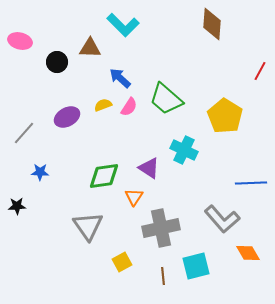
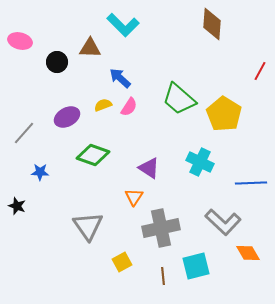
green trapezoid: moved 13 px right
yellow pentagon: moved 1 px left, 2 px up
cyan cross: moved 16 px right, 12 px down
green diamond: moved 11 px left, 21 px up; rotated 28 degrees clockwise
black star: rotated 24 degrees clockwise
gray L-shape: moved 1 px right, 3 px down; rotated 6 degrees counterclockwise
